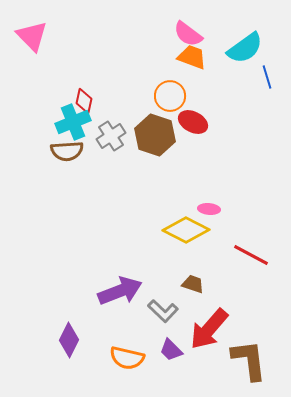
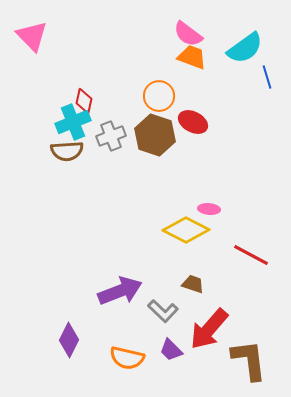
orange circle: moved 11 px left
gray cross: rotated 12 degrees clockwise
